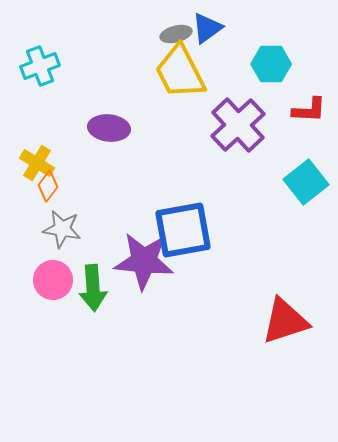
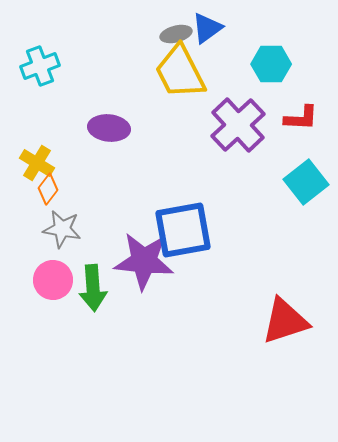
red L-shape: moved 8 px left, 8 px down
orange diamond: moved 3 px down
